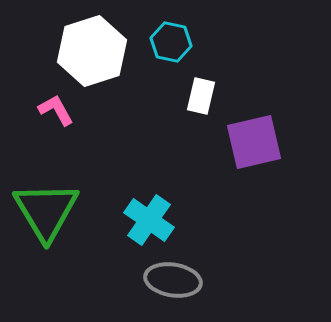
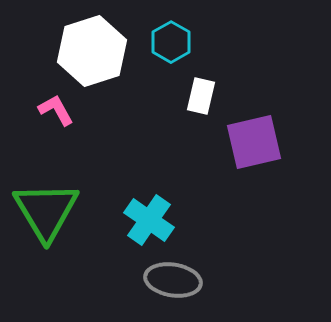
cyan hexagon: rotated 18 degrees clockwise
